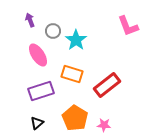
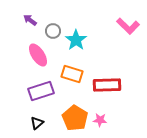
purple arrow: rotated 32 degrees counterclockwise
pink L-shape: rotated 25 degrees counterclockwise
red rectangle: rotated 36 degrees clockwise
pink star: moved 4 px left, 5 px up
